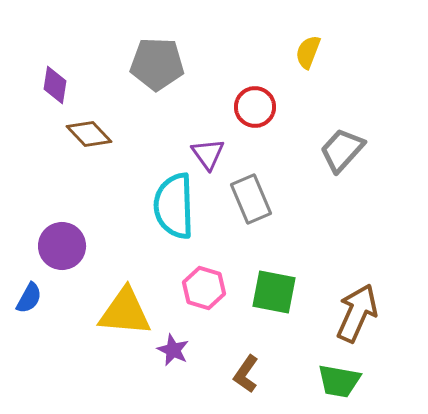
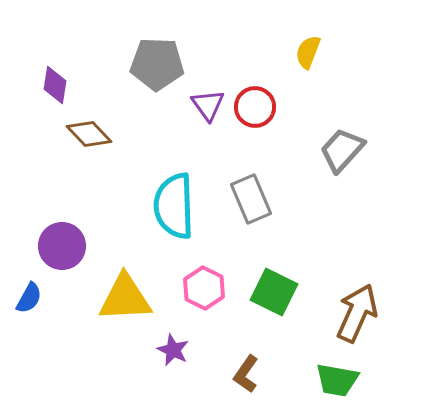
purple triangle: moved 49 px up
pink hexagon: rotated 9 degrees clockwise
green square: rotated 15 degrees clockwise
yellow triangle: moved 14 px up; rotated 8 degrees counterclockwise
green trapezoid: moved 2 px left, 1 px up
